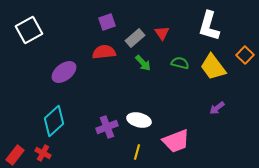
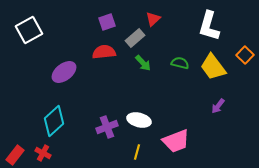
red triangle: moved 9 px left, 14 px up; rotated 21 degrees clockwise
purple arrow: moved 1 px right, 2 px up; rotated 14 degrees counterclockwise
